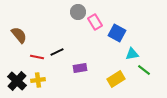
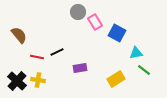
cyan triangle: moved 4 px right, 1 px up
yellow cross: rotated 16 degrees clockwise
